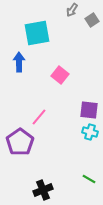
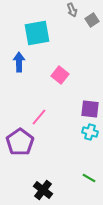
gray arrow: rotated 56 degrees counterclockwise
purple square: moved 1 px right, 1 px up
green line: moved 1 px up
black cross: rotated 30 degrees counterclockwise
